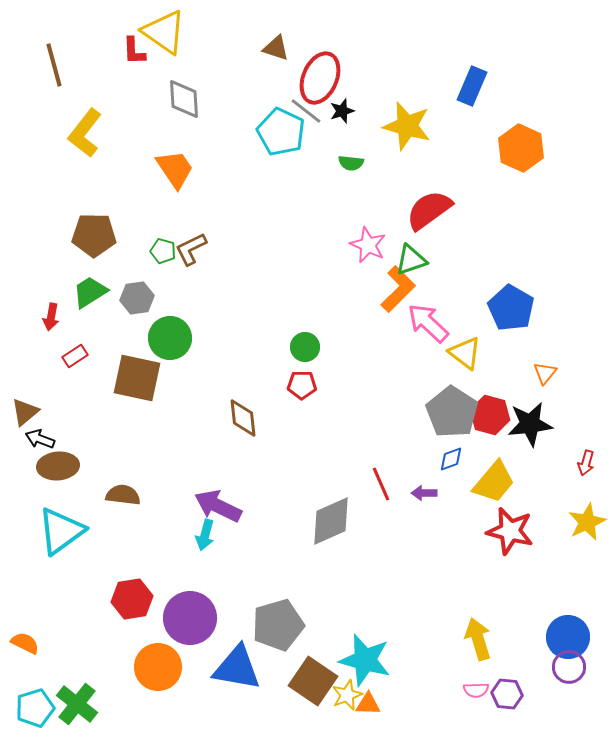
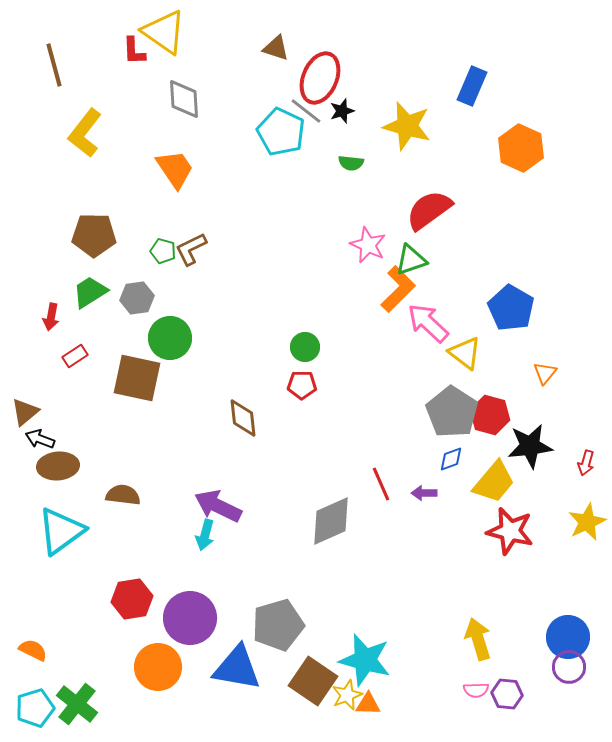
black star at (530, 424): moved 22 px down
orange semicircle at (25, 643): moved 8 px right, 7 px down
